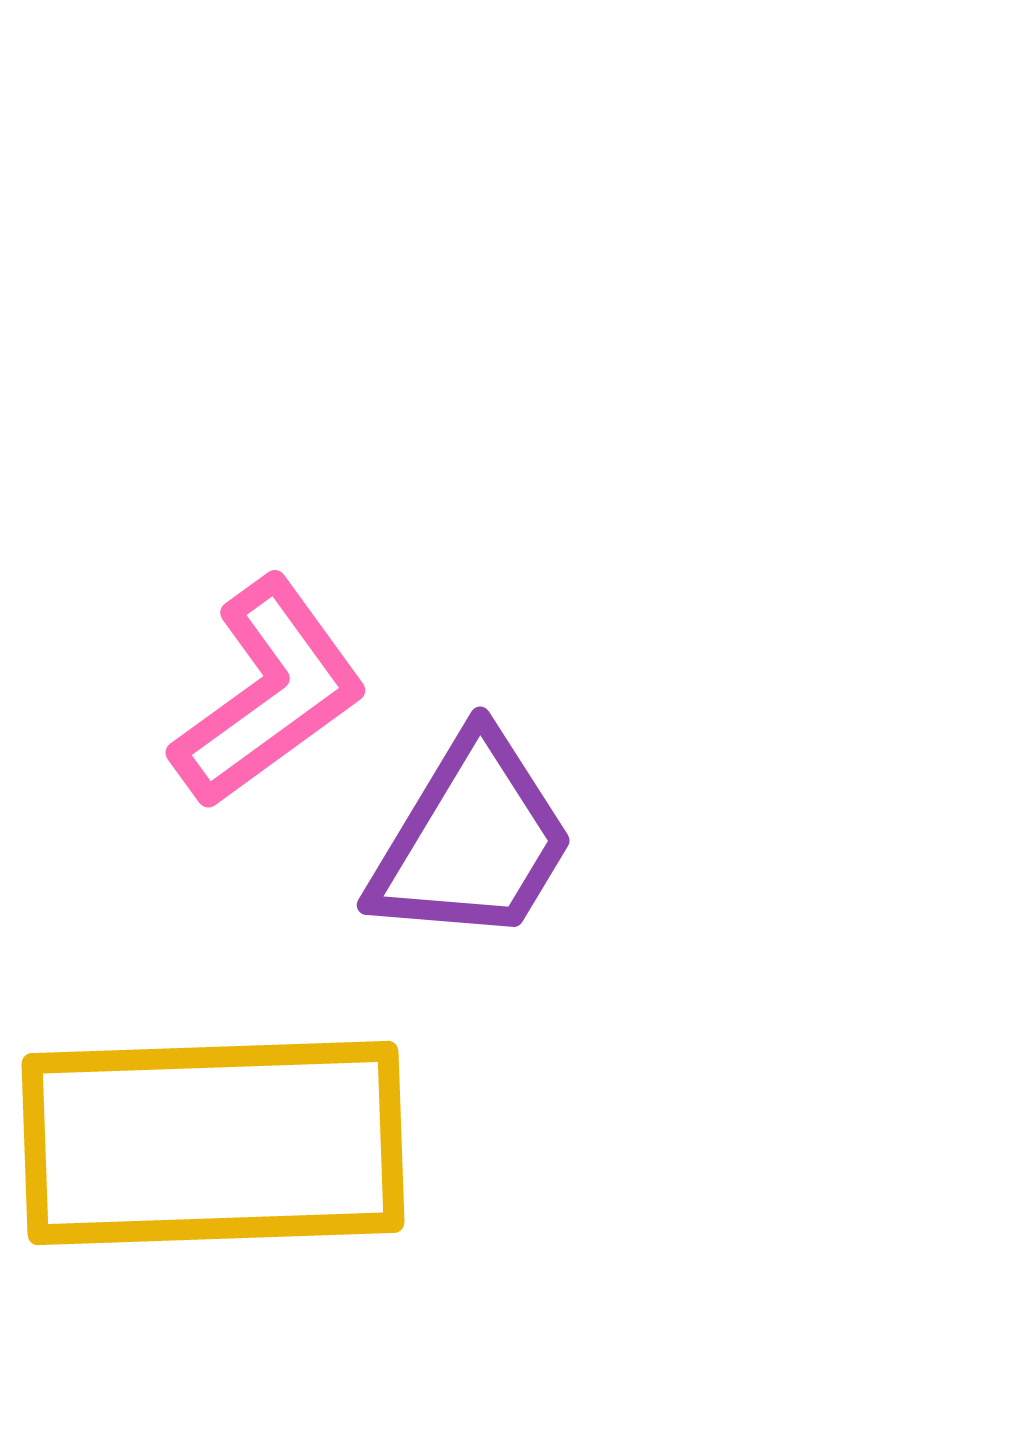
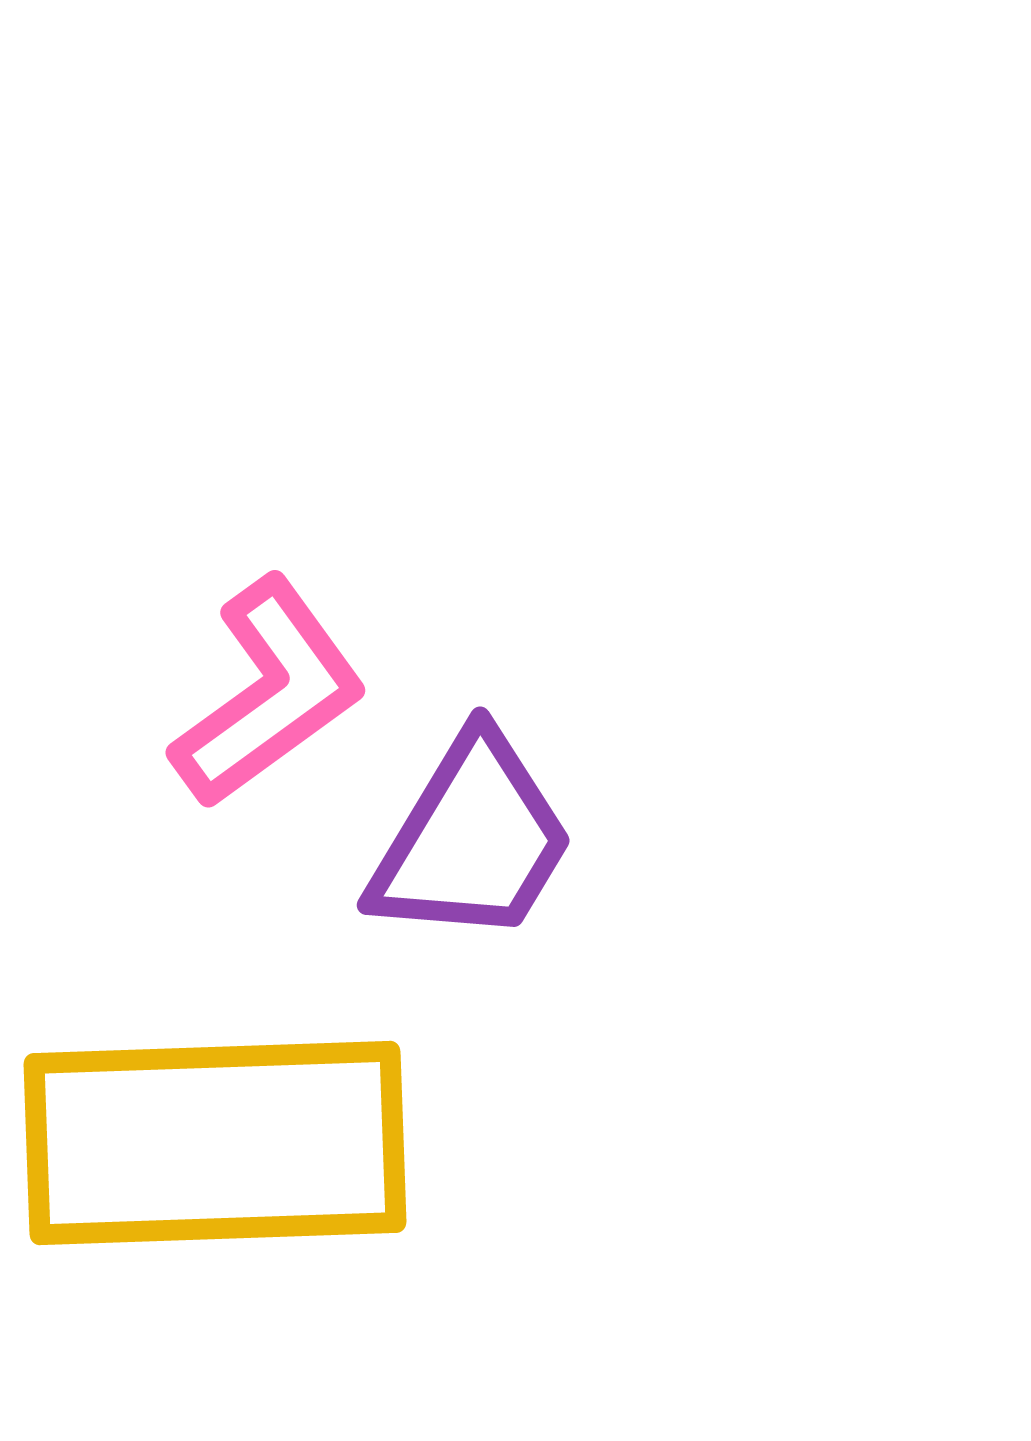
yellow rectangle: moved 2 px right
